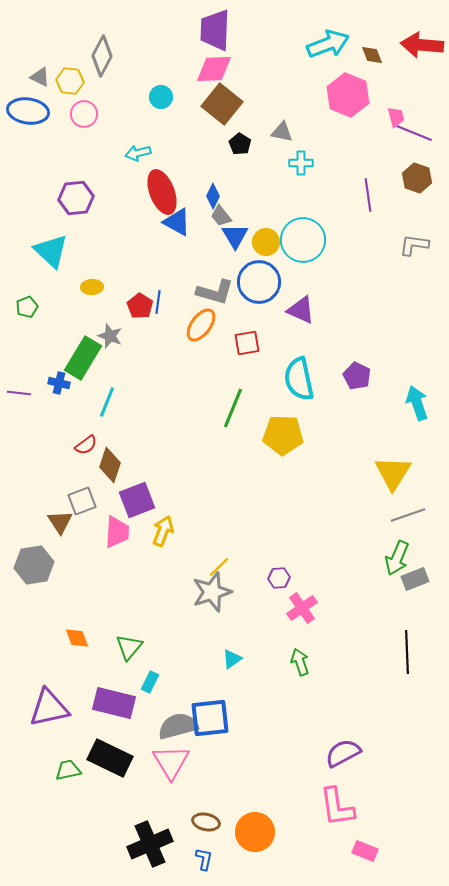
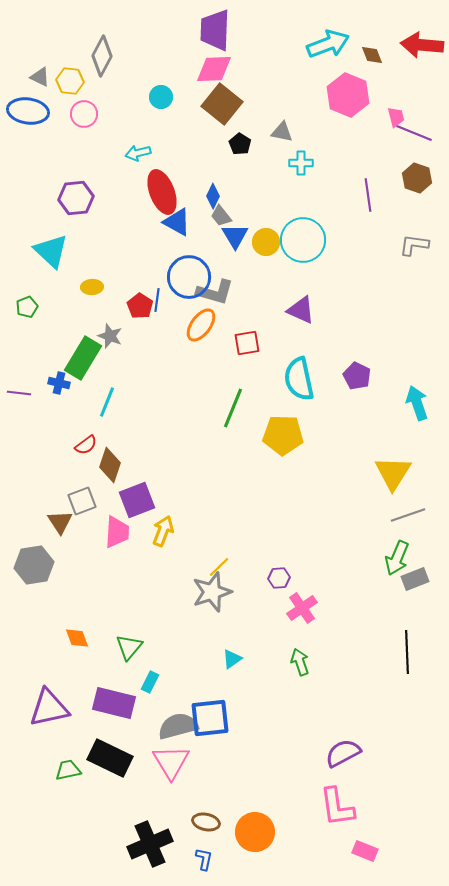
blue circle at (259, 282): moved 70 px left, 5 px up
blue line at (158, 302): moved 1 px left, 2 px up
